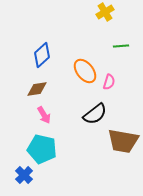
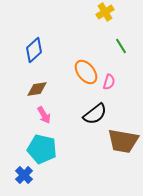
green line: rotated 63 degrees clockwise
blue diamond: moved 8 px left, 5 px up
orange ellipse: moved 1 px right, 1 px down
